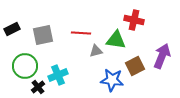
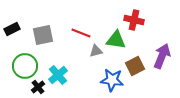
red line: rotated 18 degrees clockwise
cyan cross: rotated 18 degrees counterclockwise
